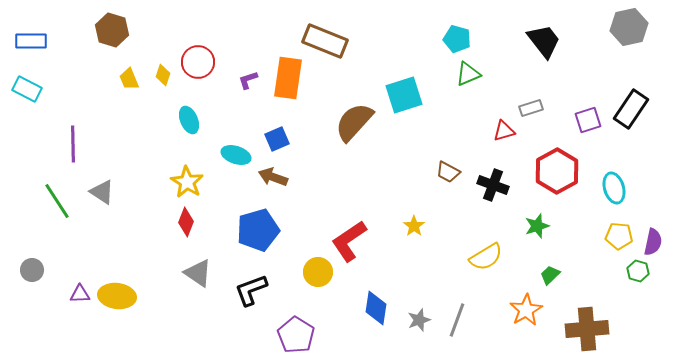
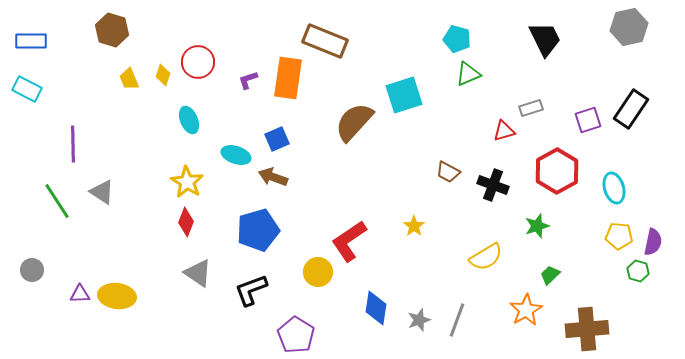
black trapezoid at (544, 41): moved 1 px right, 2 px up; rotated 12 degrees clockwise
